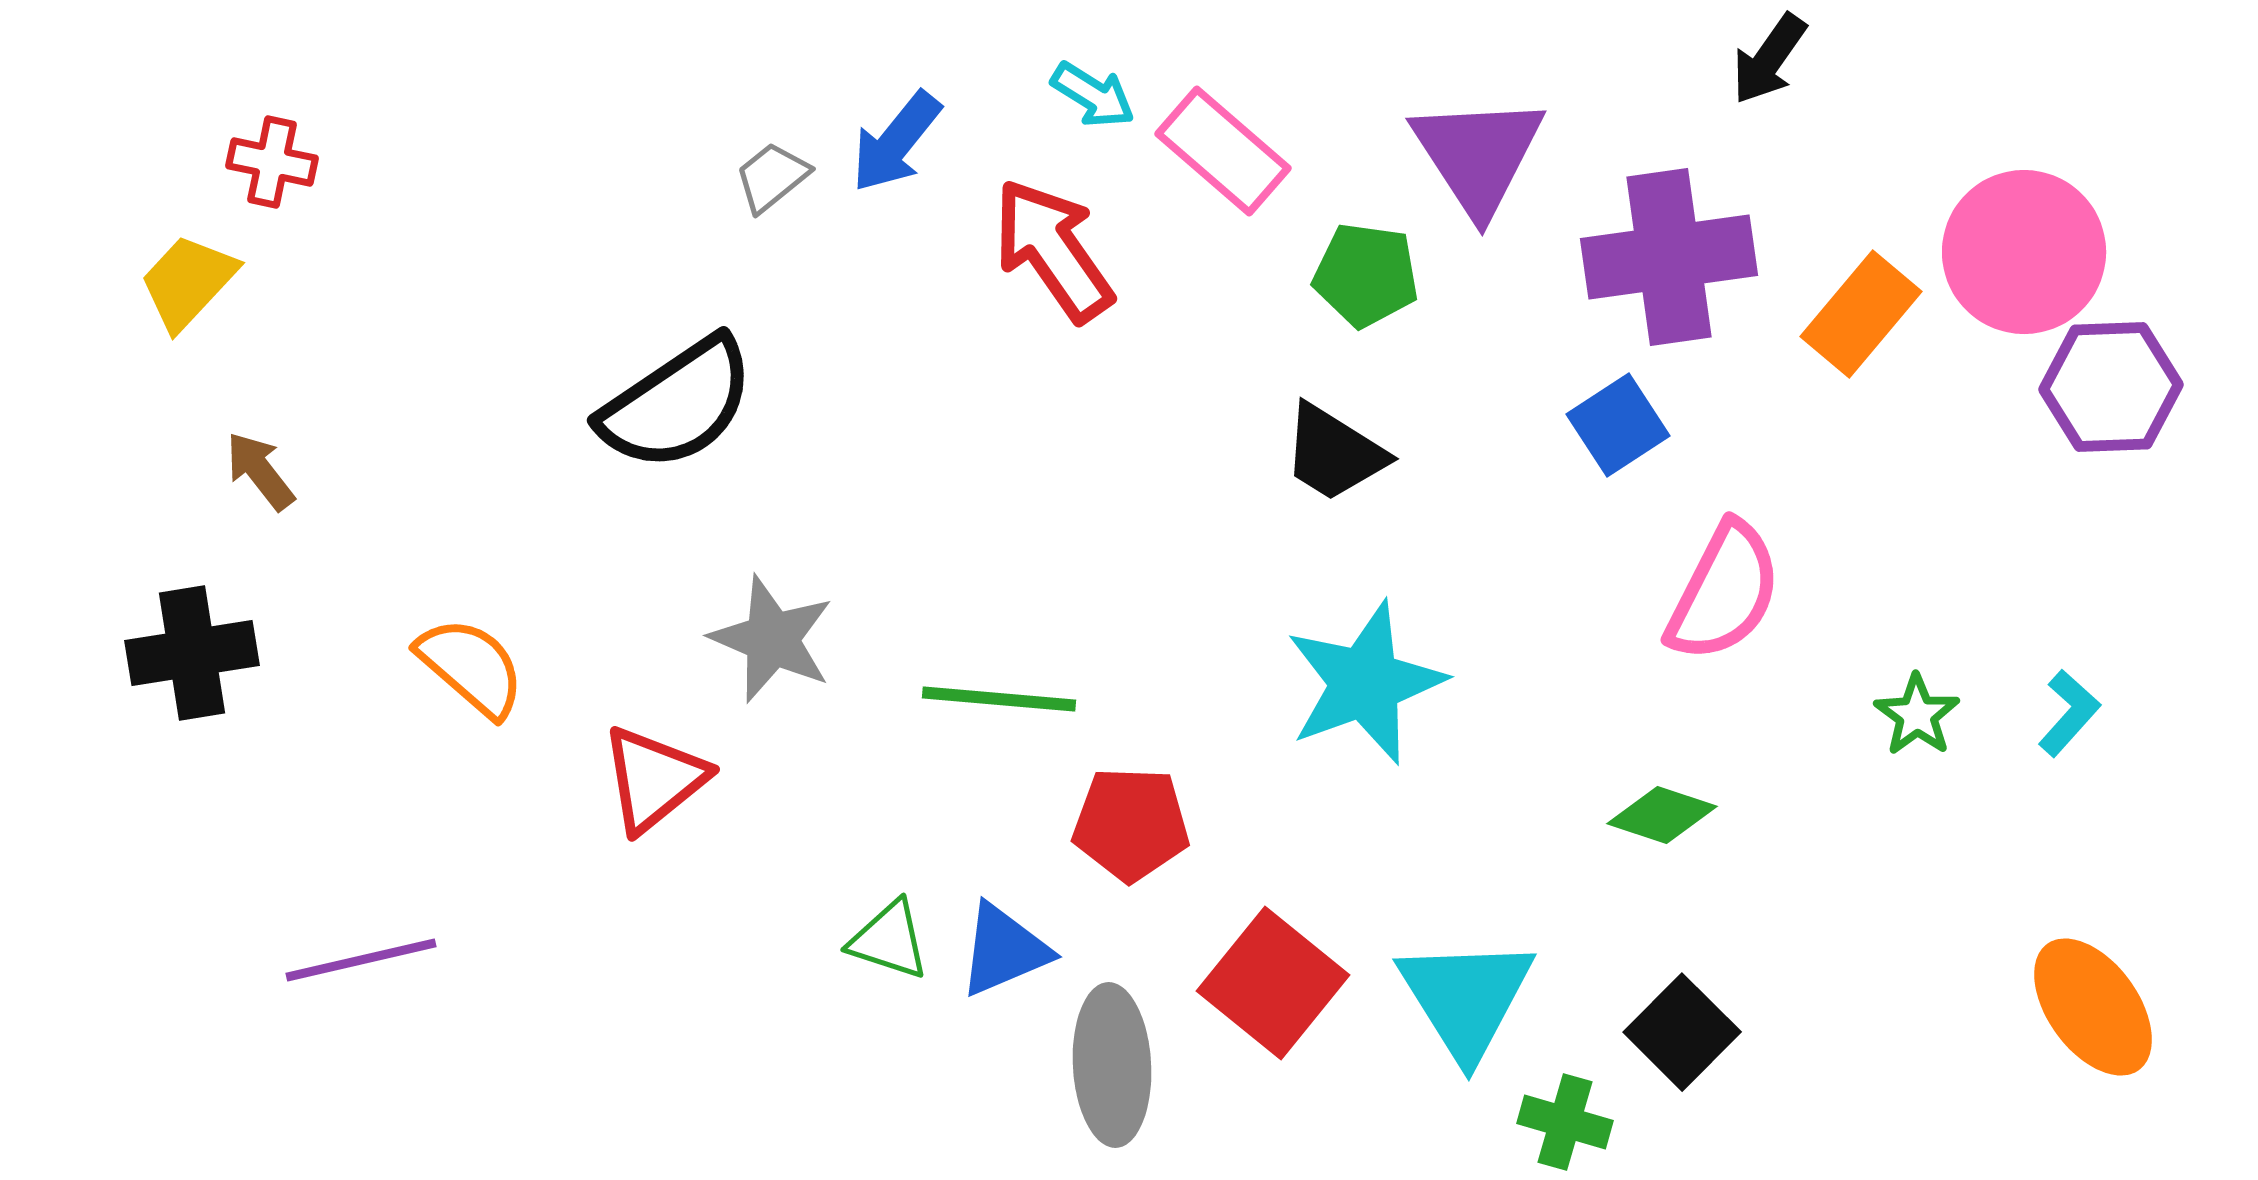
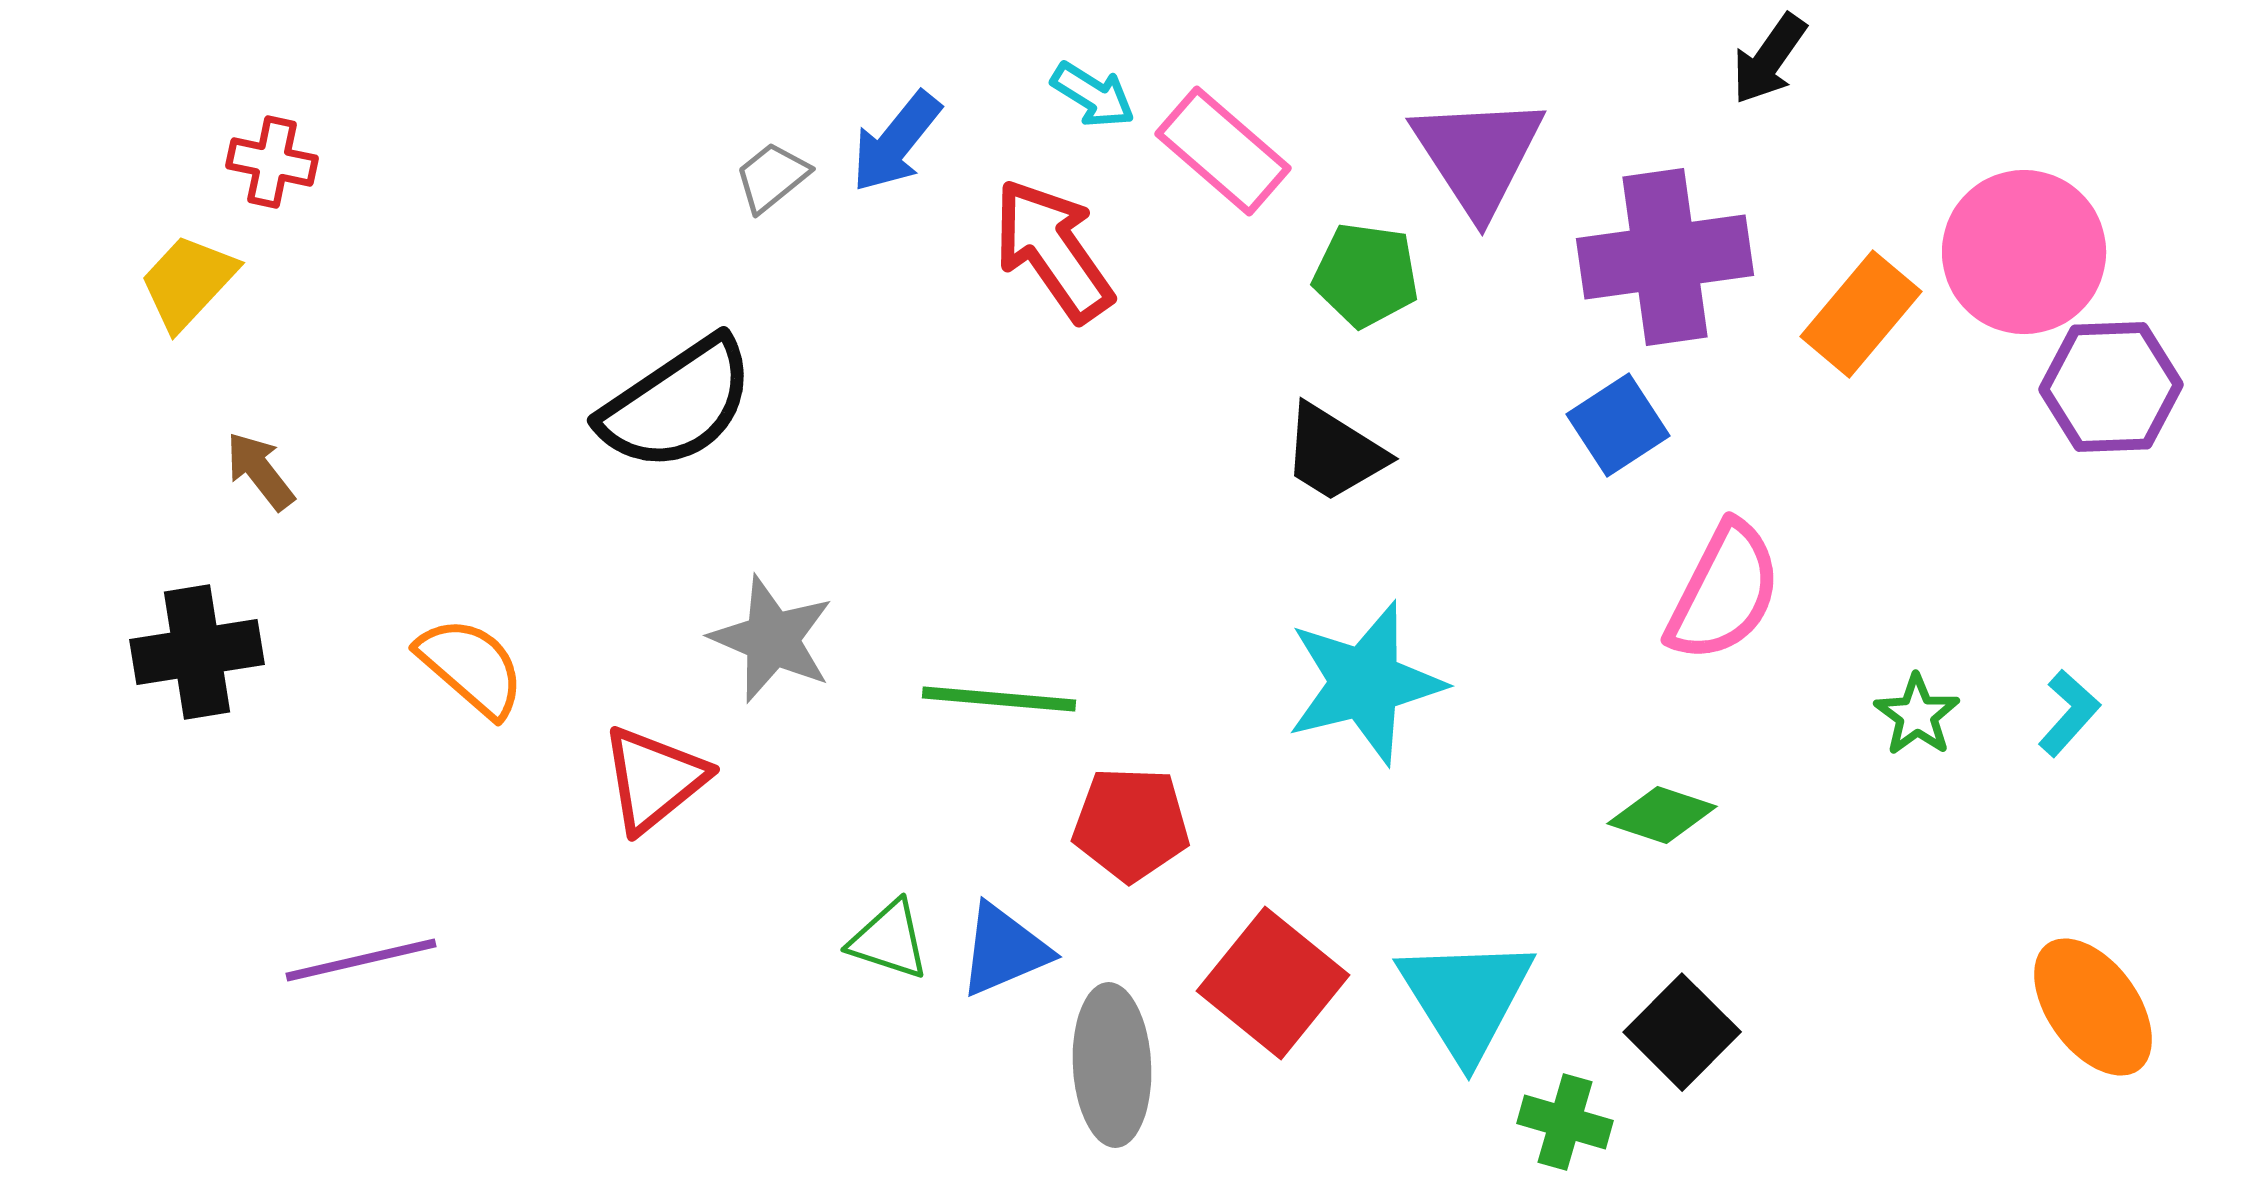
purple cross: moved 4 px left
black cross: moved 5 px right, 1 px up
cyan star: rotated 6 degrees clockwise
